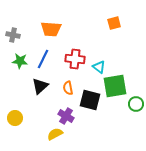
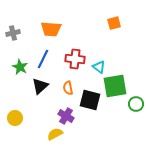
gray cross: moved 2 px up; rotated 24 degrees counterclockwise
green star: moved 6 px down; rotated 21 degrees clockwise
